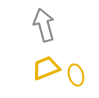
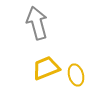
gray arrow: moved 7 px left, 2 px up
